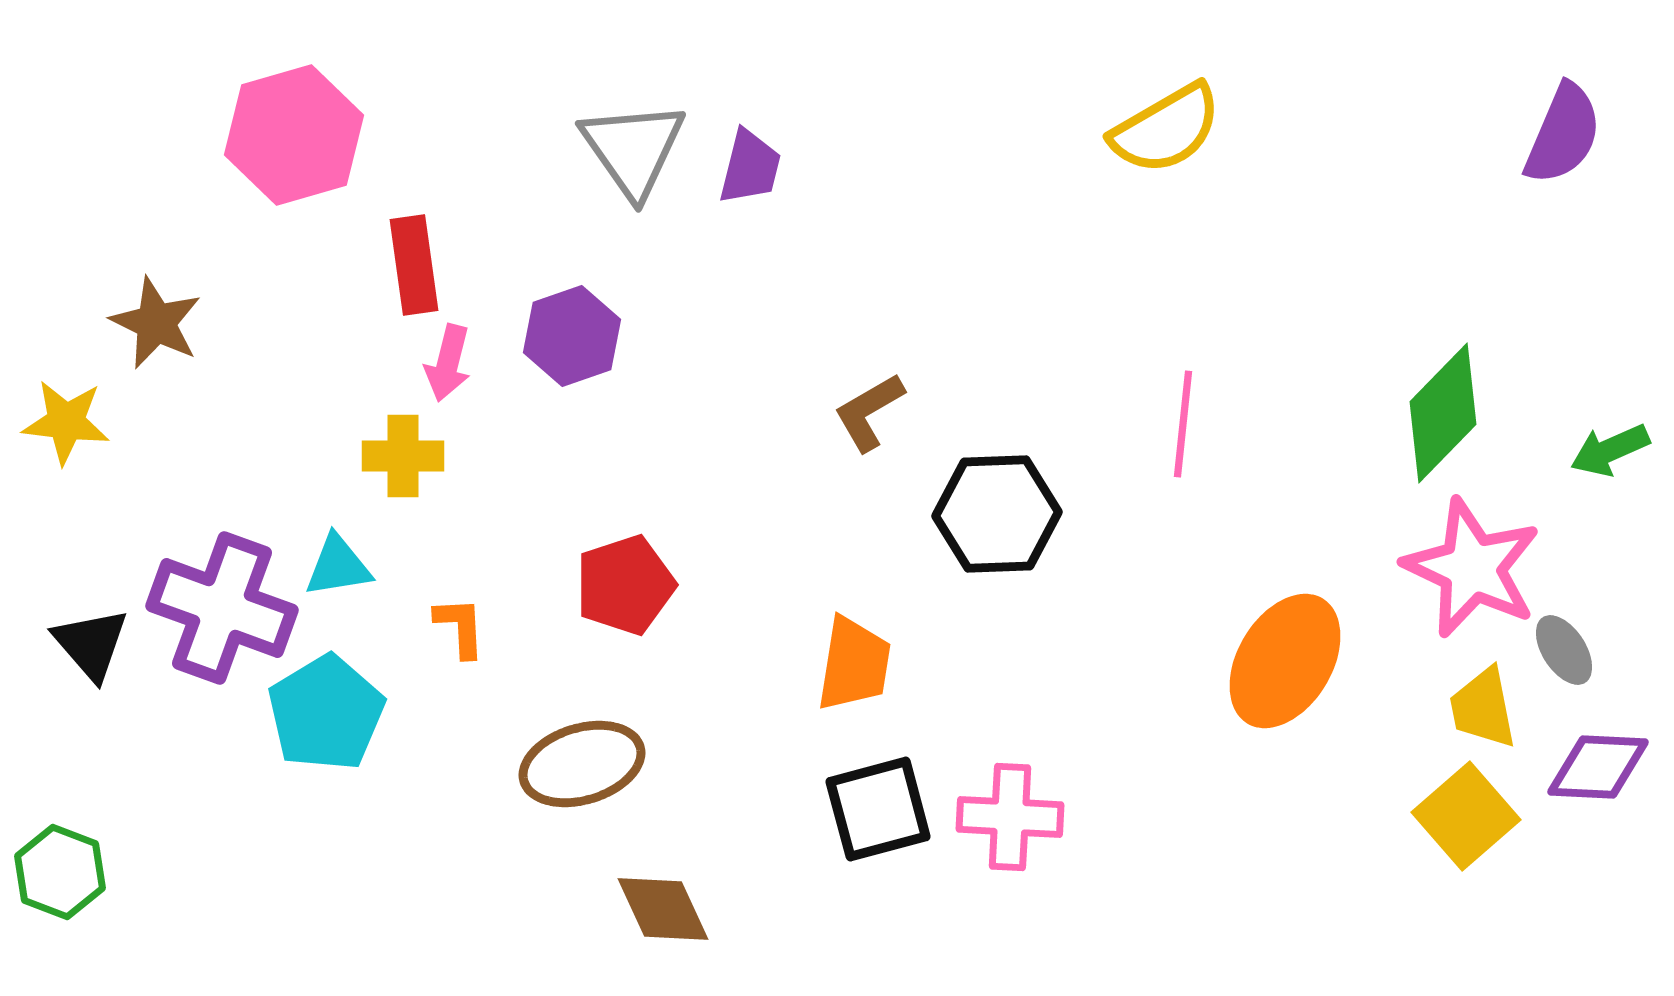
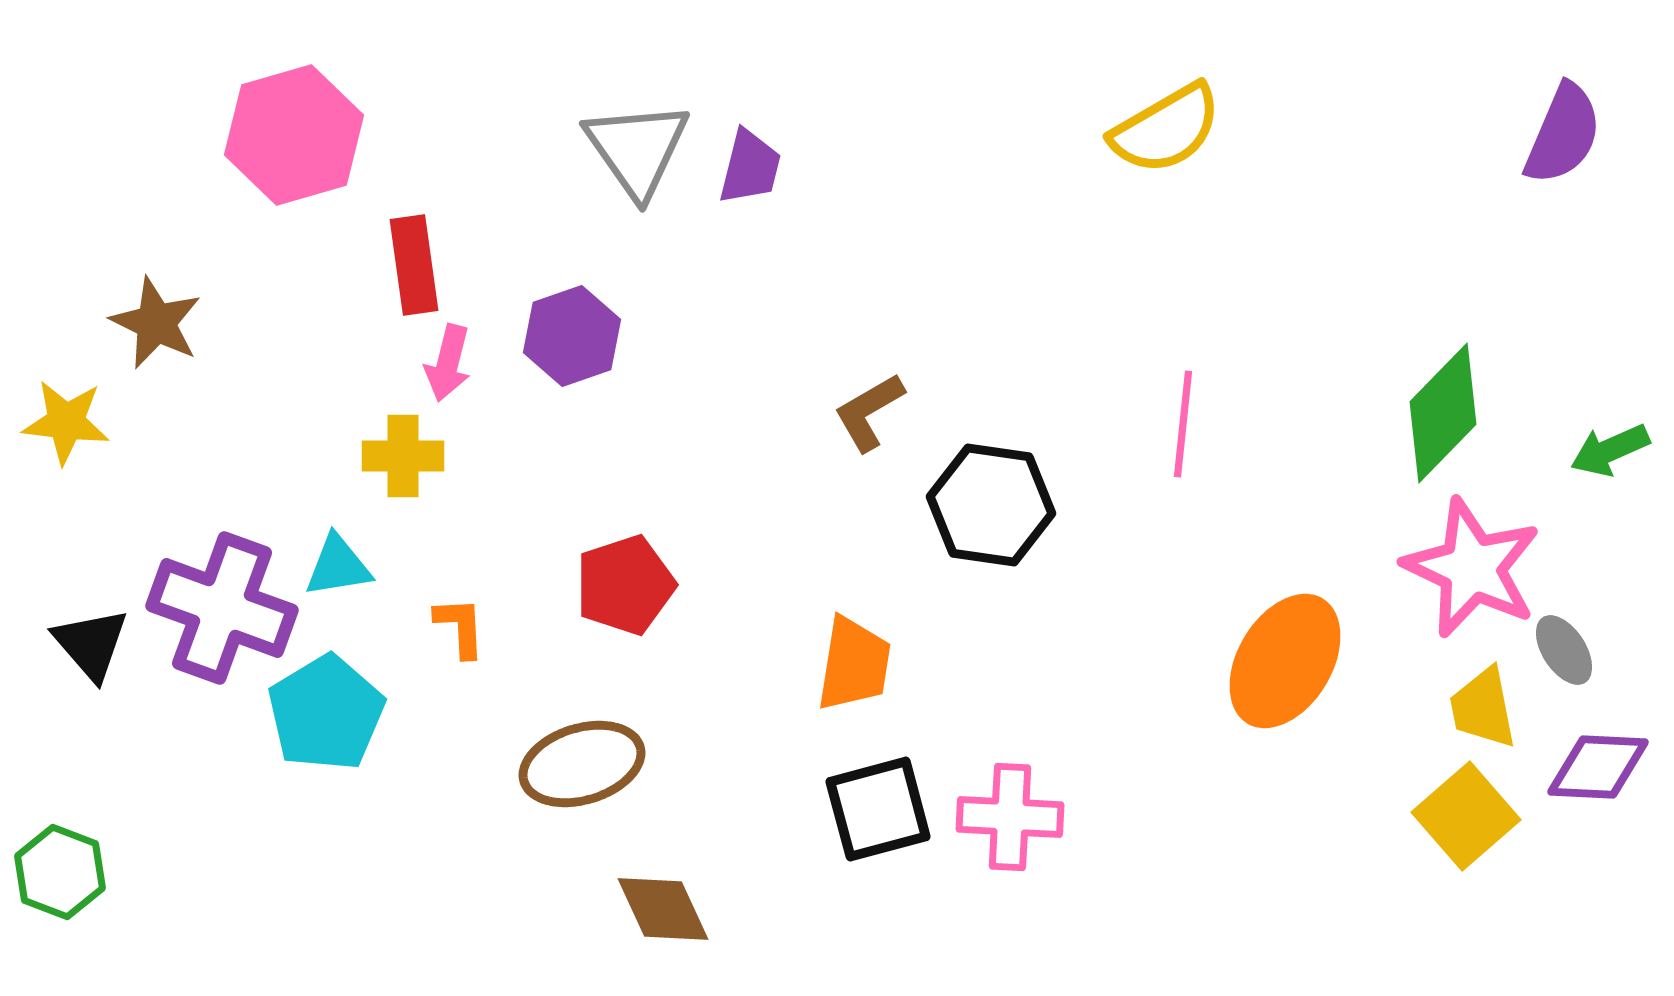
gray triangle: moved 4 px right
black hexagon: moved 6 px left, 9 px up; rotated 10 degrees clockwise
